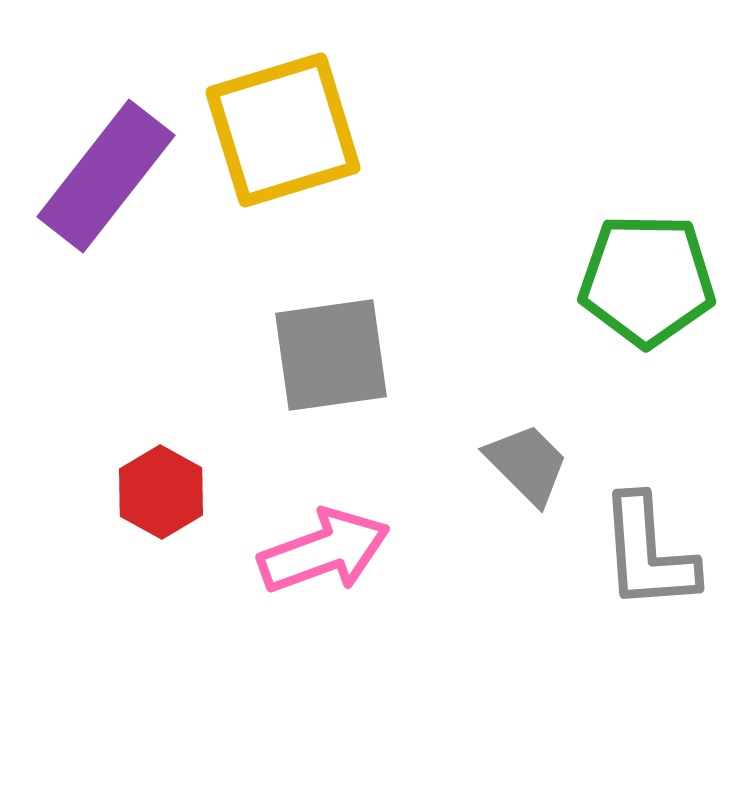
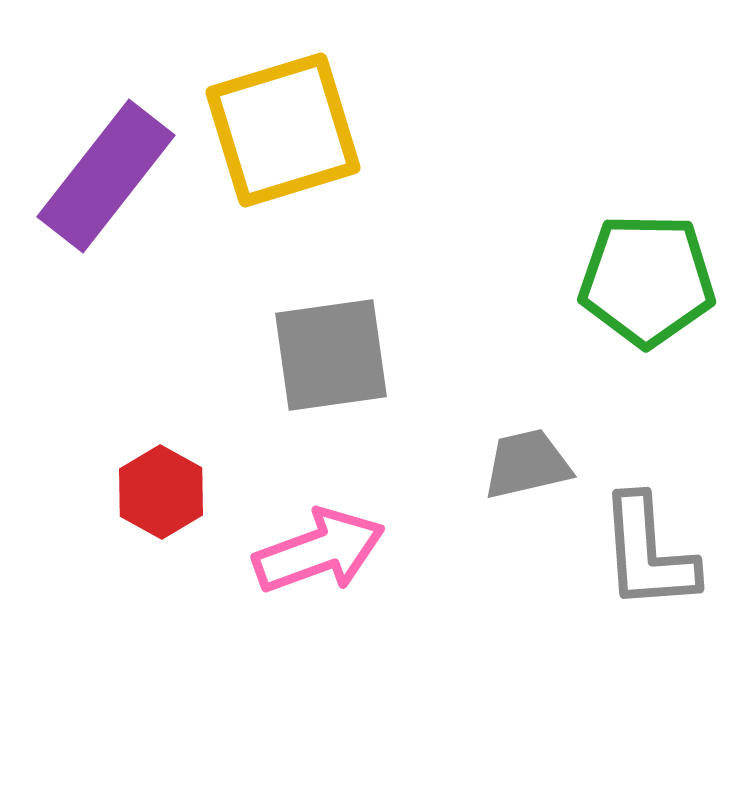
gray trapezoid: rotated 58 degrees counterclockwise
pink arrow: moved 5 px left
